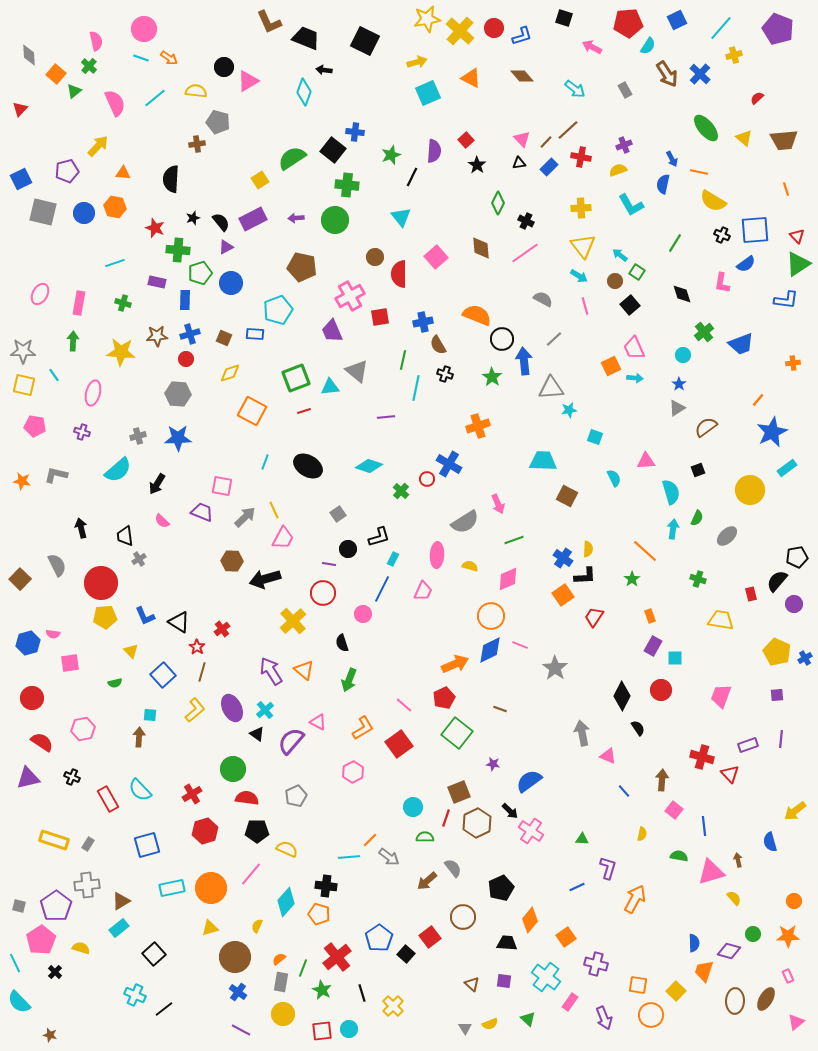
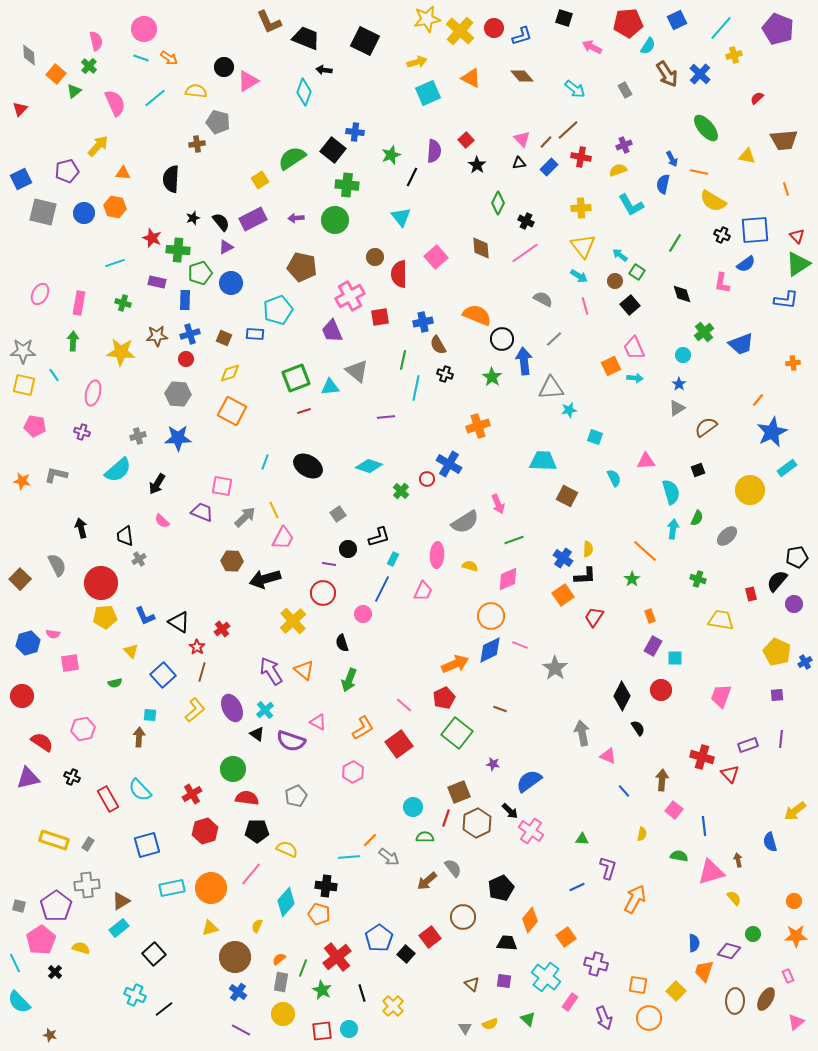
yellow triangle at (744, 138): moved 3 px right, 18 px down; rotated 30 degrees counterclockwise
red star at (155, 228): moved 3 px left, 10 px down
orange square at (252, 411): moved 20 px left
blue cross at (805, 658): moved 4 px down
red circle at (32, 698): moved 10 px left, 2 px up
purple semicircle at (291, 741): rotated 112 degrees counterclockwise
orange star at (788, 936): moved 8 px right
orange circle at (651, 1015): moved 2 px left, 3 px down
